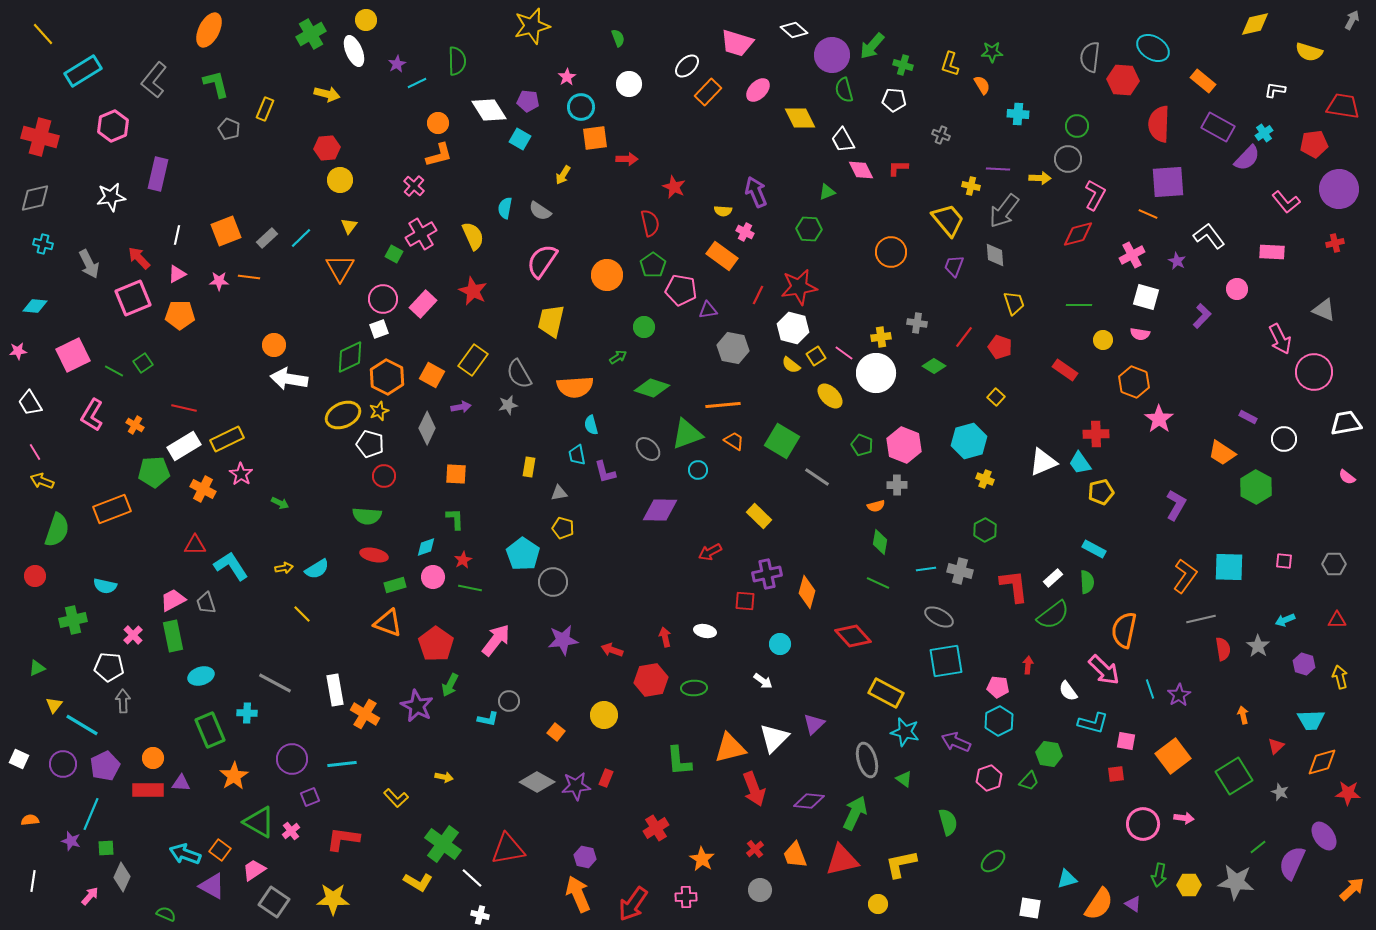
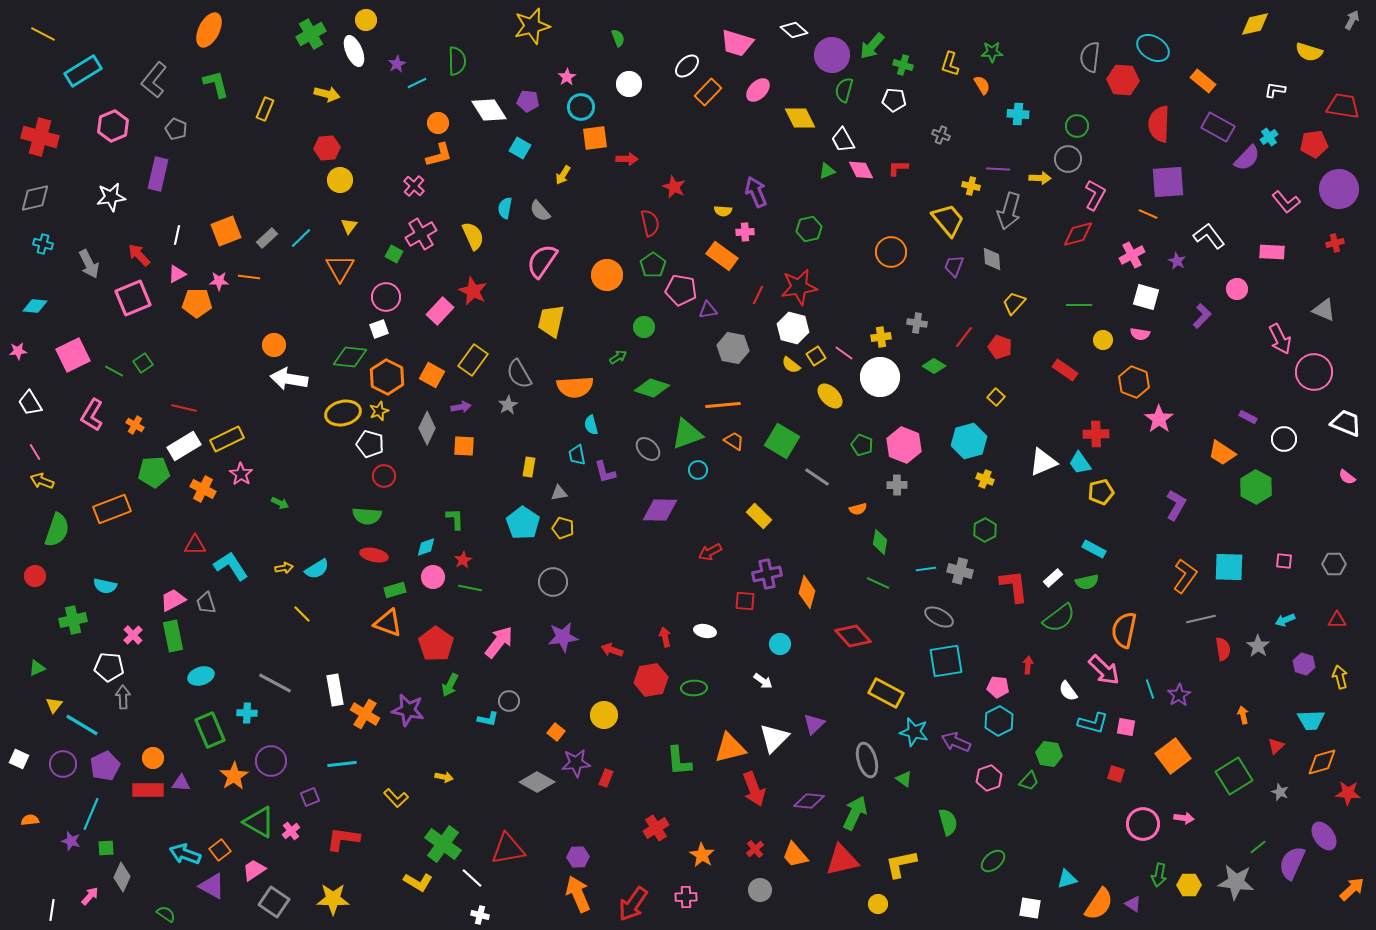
yellow line at (43, 34): rotated 20 degrees counterclockwise
green semicircle at (844, 90): rotated 30 degrees clockwise
gray pentagon at (229, 129): moved 53 px left
cyan cross at (1264, 133): moved 5 px right, 4 px down
cyan square at (520, 139): moved 9 px down
green triangle at (827, 192): moved 21 px up
gray semicircle at (540, 211): rotated 15 degrees clockwise
gray arrow at (1004, 211): moved 5 px right; rotated 21 degrees counterclockwise
green hexagon at (809, 229): rotated 15 degrees counterclockwise
pink cross at (745, 232): rotated 30 degrees counterclockwise
gray diamond at (995, 255): moved 3 px left, 4 px down
red arrow at (139, 258): moved 3 px up
pink circle at (383, 299): moved 3 px right, 2 px up
yellow trapezoid at (1014, 303): rotated 120 degrees counterclockwise
pink rectangle at (423, 304): moved 17 px right, 7 px down
orange pentagon at (180, 315): moved 17 px right, 12 px up
green diamond at (350, 357): rotated 32 degrees clockwise
white circle at (876, 373): moved 4 px right, 4 px down
gray star at (508, 405): rotated 18 degrees counterclockwise
yellow ellipse at (343, 415): moved 2 px up; rotated 12 degrees clockwise
white trapezoid at (1346, 423): rotated 32 degrees clockwise
orange square at (456, 474): moved 8 px right, 28 px up
orange semicircle at (876, 506): moved 18 px left, 3 px down
cyan pentagon at (523, 554): moved 31 px up
green semicircle at (1087, 582): rotated 80 degrees clockwise
green rectangle at (395, 585): moved 5 px down
green semicircle at (1053, 615): moved 6 px right, 3 px down
pink arrow at (496, 640): moved 3 px right, 2 px down
purple star at (563, 640): moved 3 px up
gray arrow at (123, 701): moved 4 px up
purple star at (417, 706): moved 9 px left, 4 px down; rotated 16 degrees counterclockwise
cyan star at (905, 732): moved 9 px right
pink square at (1126, 741): moved 14 px up
purple circle at (292, 759): moved 21 px left, 2 px down
red square at (1116, 774): rotated 24 degrees clockwise
purple star at (576, 786): moved 23 px up
orange square at (220, 850): rotated 15 degrees clockwise
orange trapezoid at (795, 855): rotated 20 degrees counterclockwise
purple hexagon at (585, 857): moved 7 px left; rotated 15 degrees counterclockwise
orange star at (702, 859): moved 4 px up
white line at (33, 881): moved 19 px right, 29 px down
green semicircle at (166, 914): rotated 12 degrees clockwise
